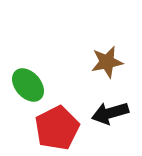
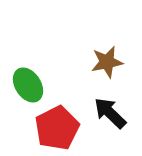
green ellipse: rotated 8 degrees clockwise
black arrow: rotated 60 degrees clockwise
